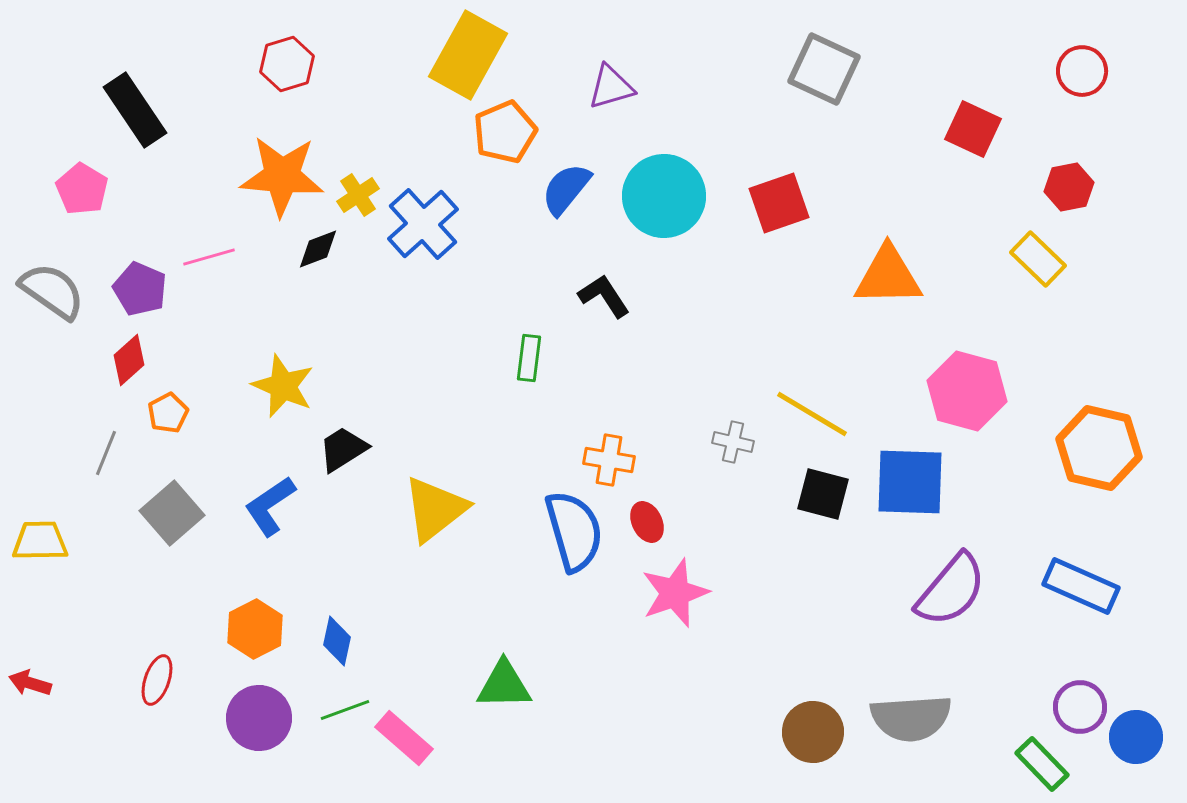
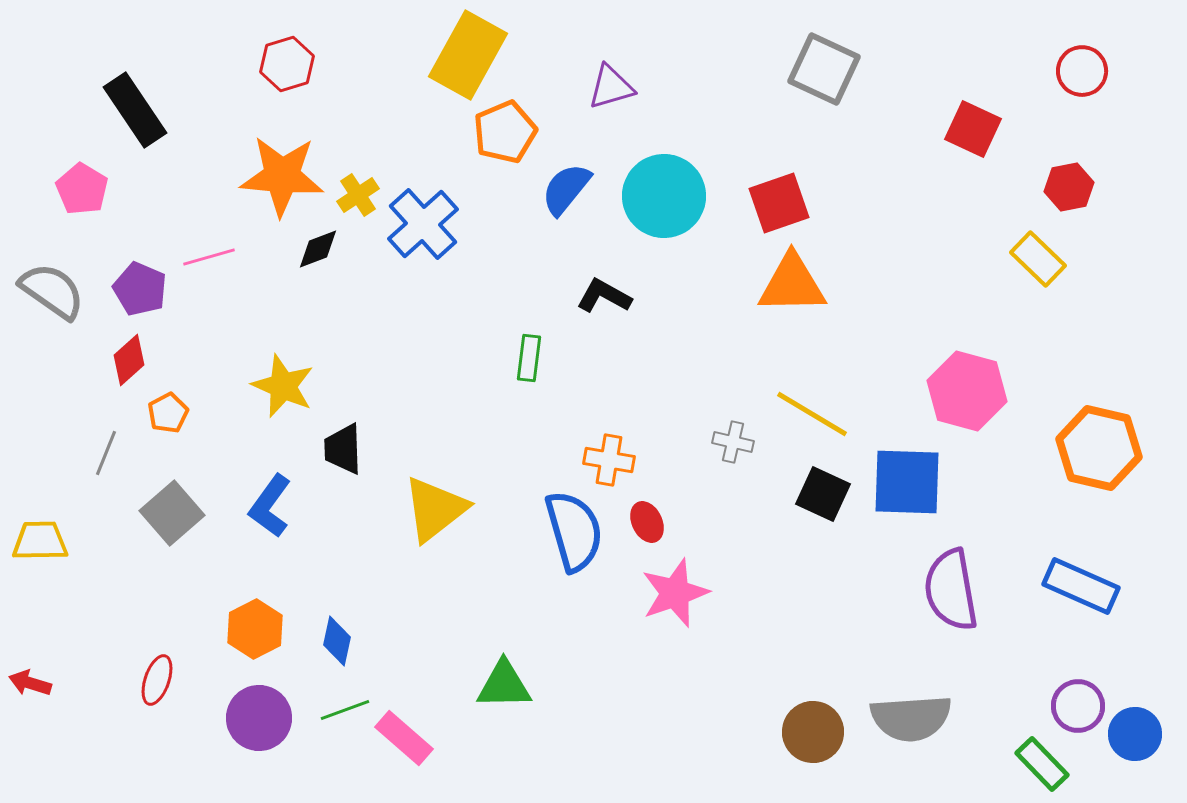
orange triangle at (888, 276): moved 96 px left, 8 px down
black L-shape at (604, 296): rotated 28 degrees counterclockwise
black trapezoid at (343, 449): rotated 60 degrees counterclockwise
blue square at (910, 482): moved 3 px left
black square at (823, 494): rotated 10 degrees clockwise
blue L-shape at (270, 506): rotated 20 degrees counterclockwise
purple semicircle at (951, 590): rotated 130 degrees clockwise
purple circle at (1080, 707): moved 2 px left, 1 px up
blue circle at (1136, 737): moved 1 px left, 3 px up
